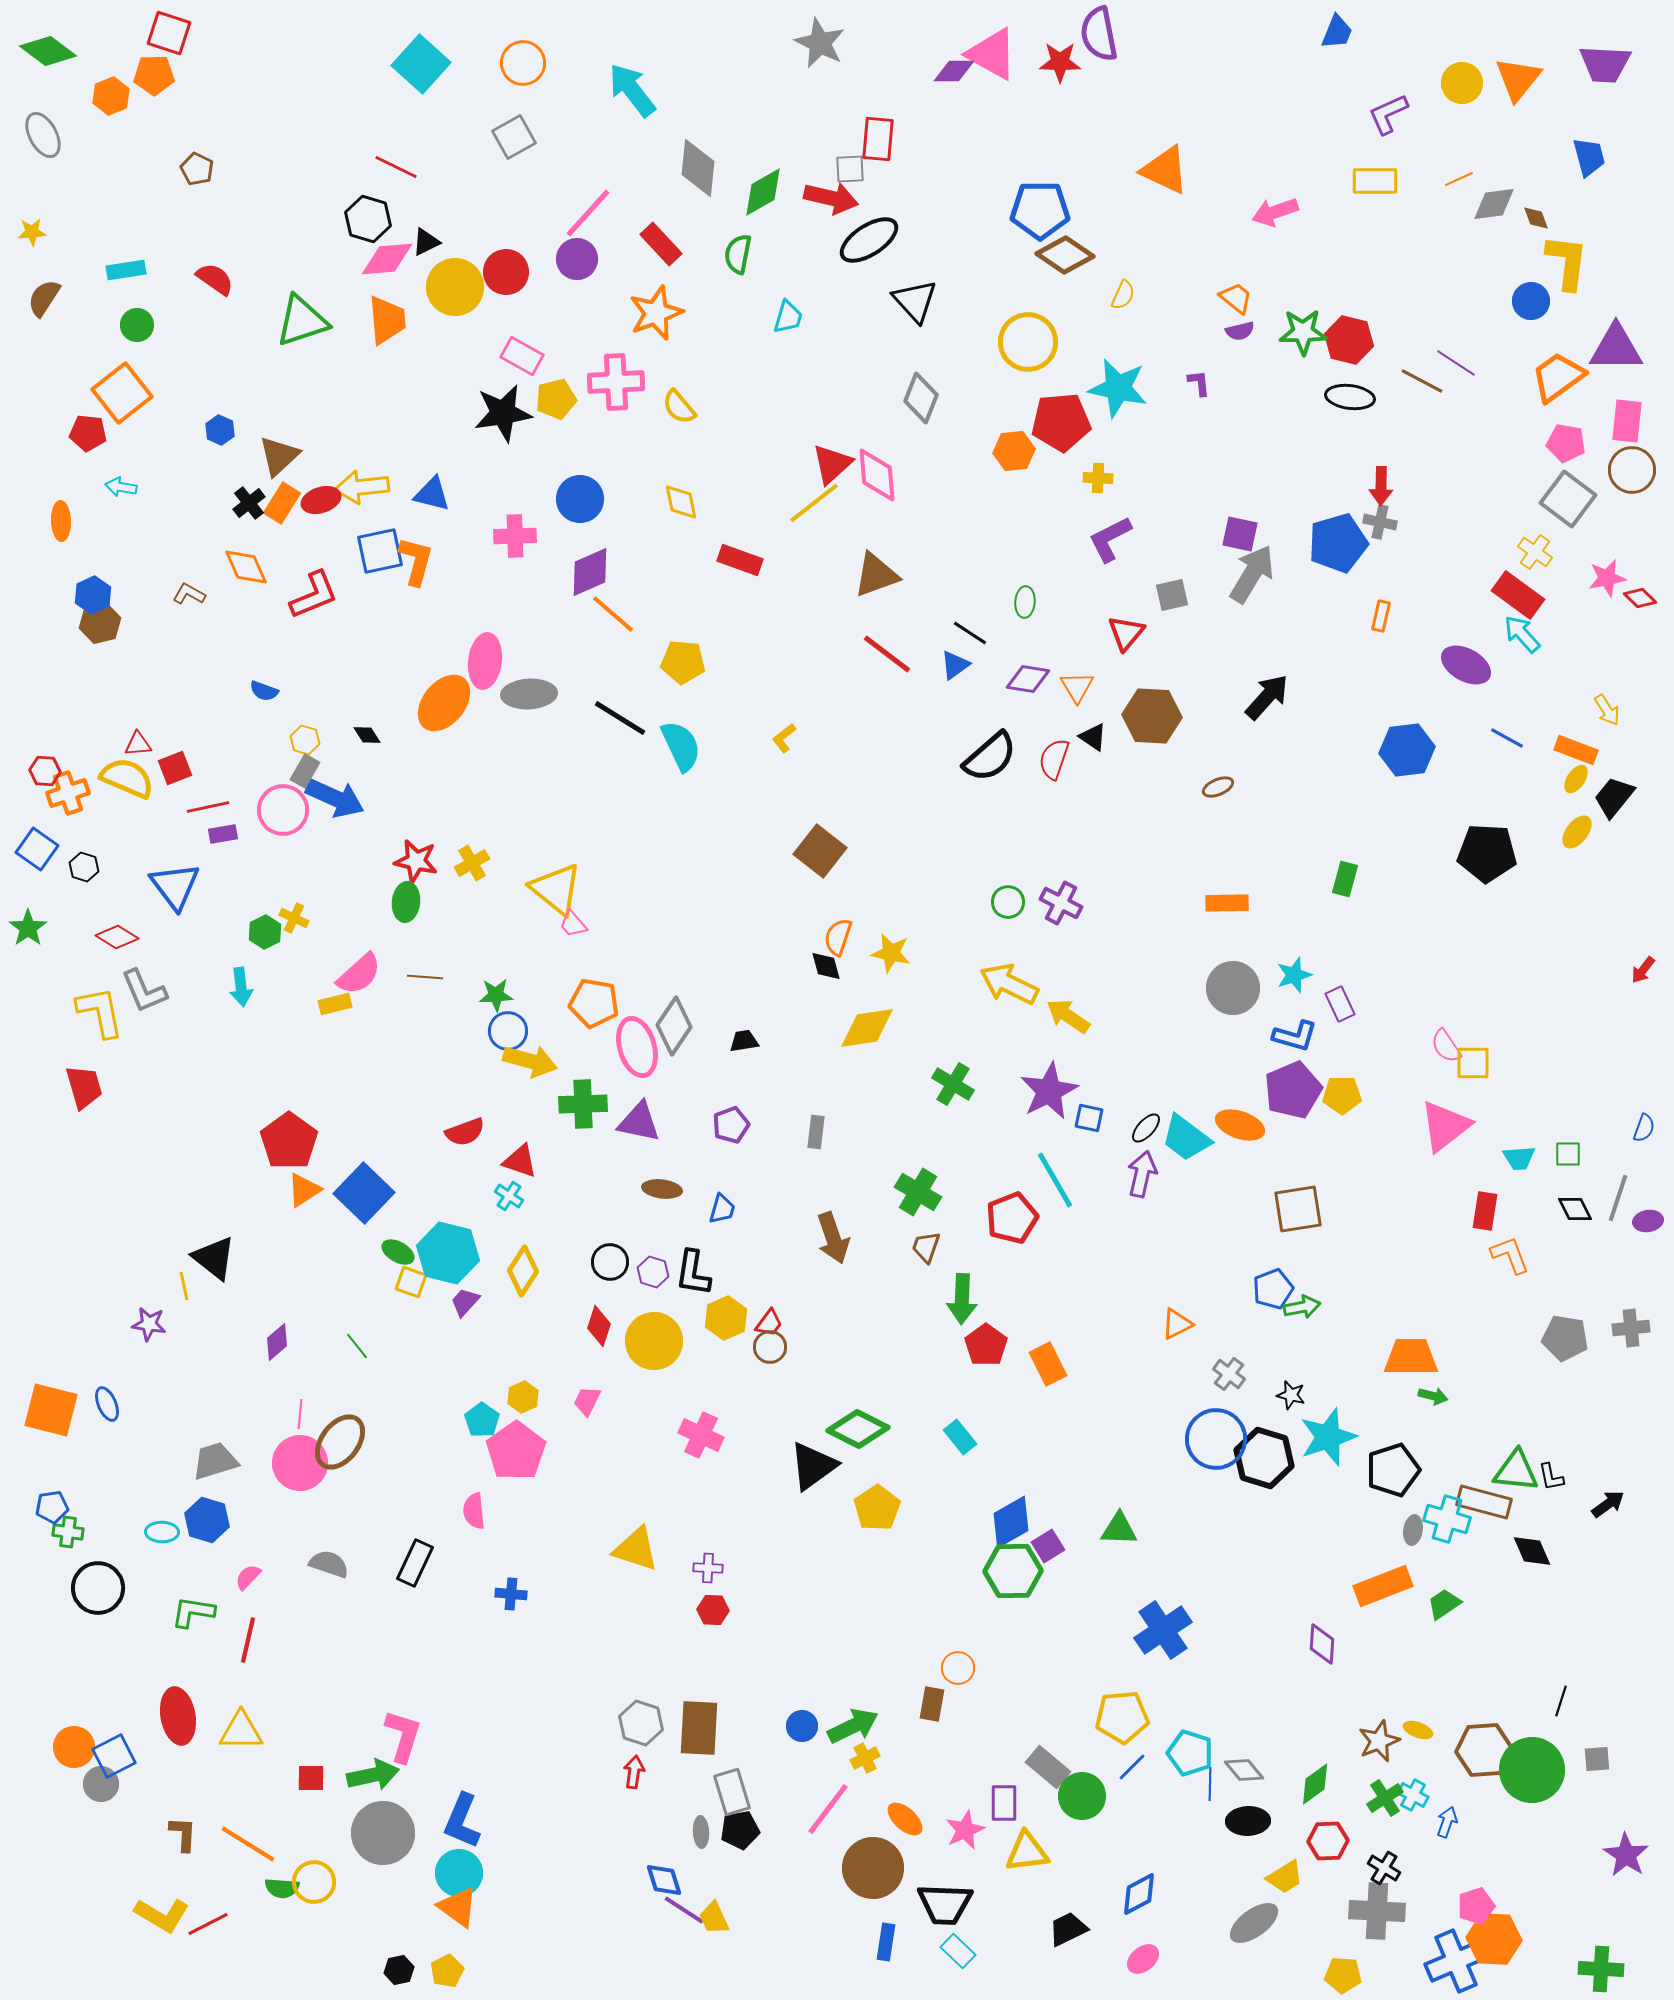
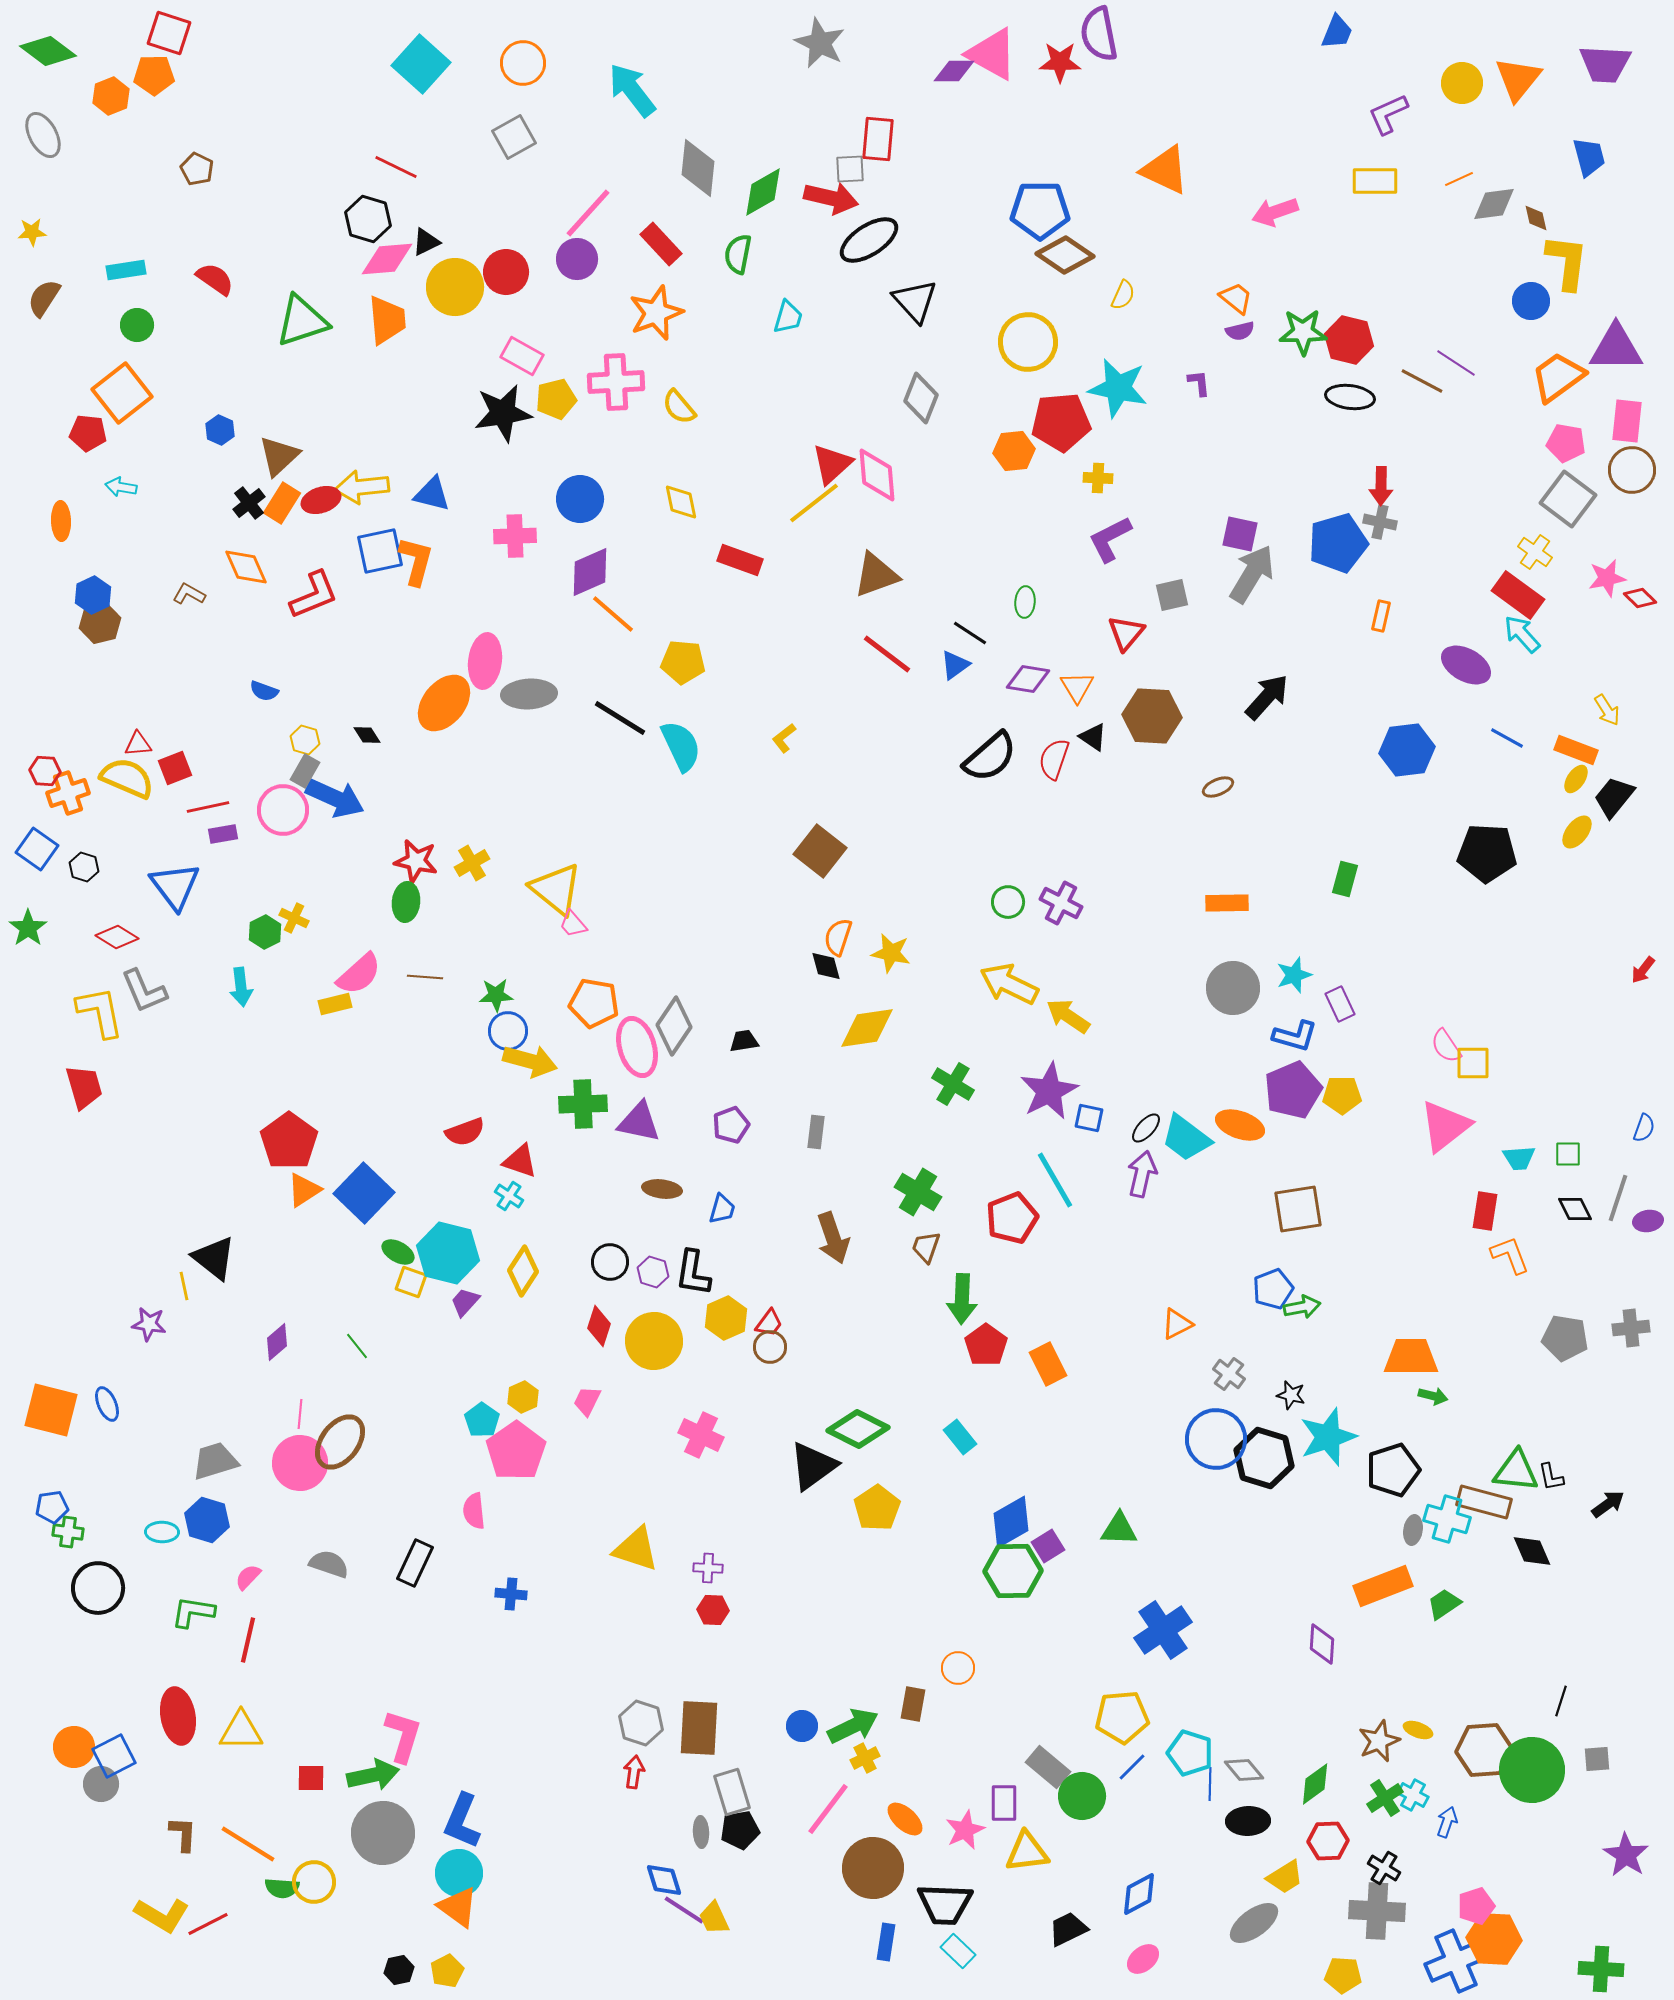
brown diamond at (1536, 218): rotated 8 degrees clockwise
brown rectangle at (932, 1704): moved 19 px left
